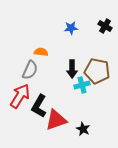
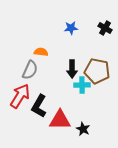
black cross: moved 2 px down
cyan cross: rotated 14 degrees clockwise
red triangle: moved 4 px right; rotated 20 degrees clockwise
